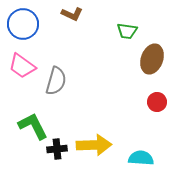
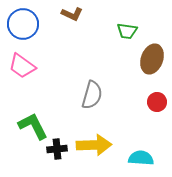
gray semicircle: moved 36 px right, 14 px down
